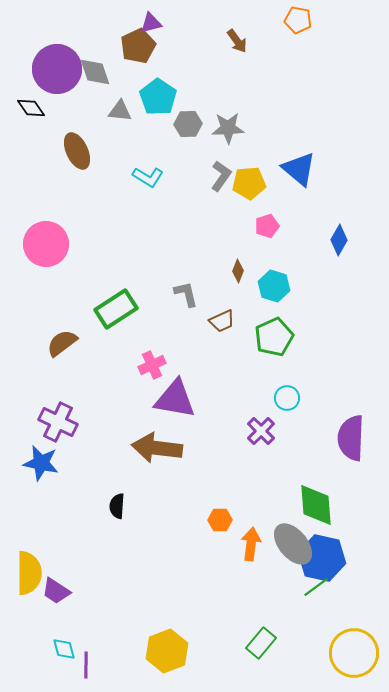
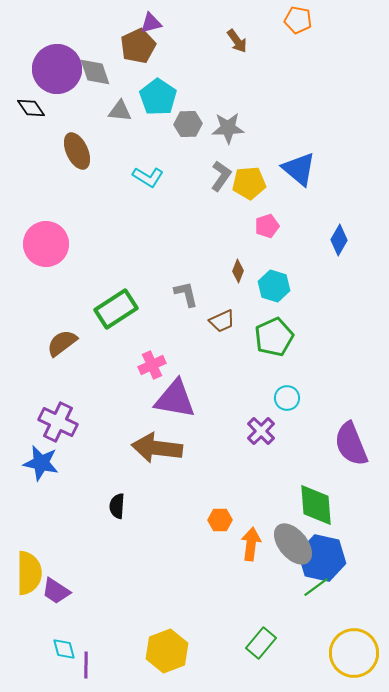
purple semicircle at (351, 438): moved 6 px down; rotated 24 degrees counterclockwise
